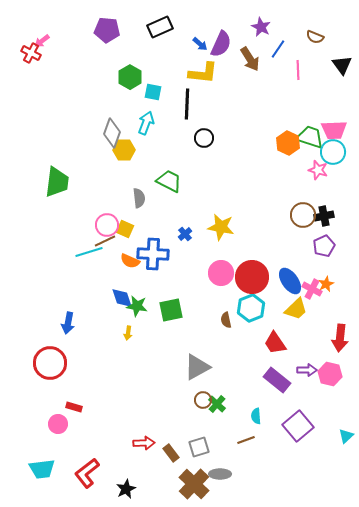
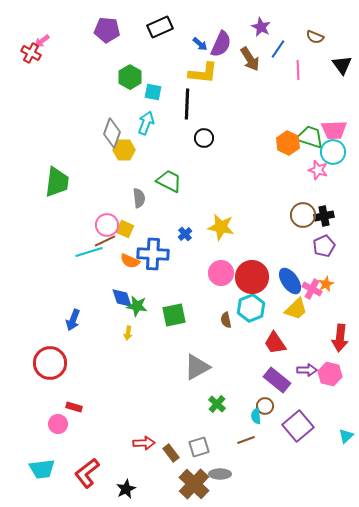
green square at (171, 310): moved 3 px right, 5 px down
blue arrow at (68, 323): moved 5 px right, 3 px up; rotated 10 degrees clockwise
brown circle at (203, 400): moved 62 px right, 6 px down
